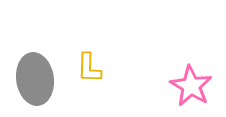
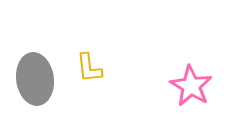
yellow L-shape: rotated 8 degrees counterclockwise
